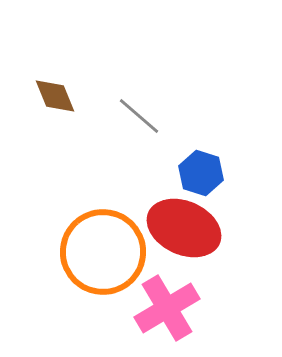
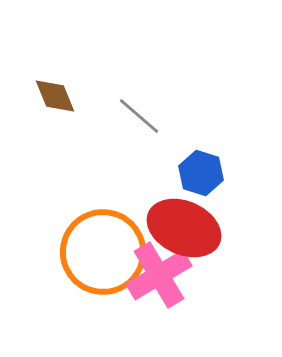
pink cross: moved 8 px left, 33 px up
